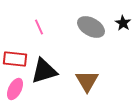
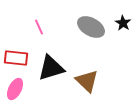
red rectangle: moved 1 px right, 1 px up
black triangle: moved 7 px right, 3 px up
brown triangle: rotated 15 degrees counterclockwise
